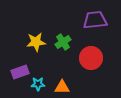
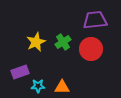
yellow star: rotated 18 degrees counterclockwise
red circle: moved 9 px up
cyan star: moved 2 px down
